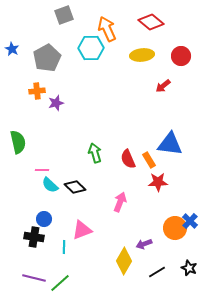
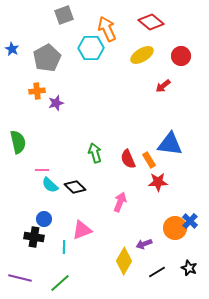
yellow ellipse: rotated 25 degrees counterclockwise
purple line: moved 14 px left
